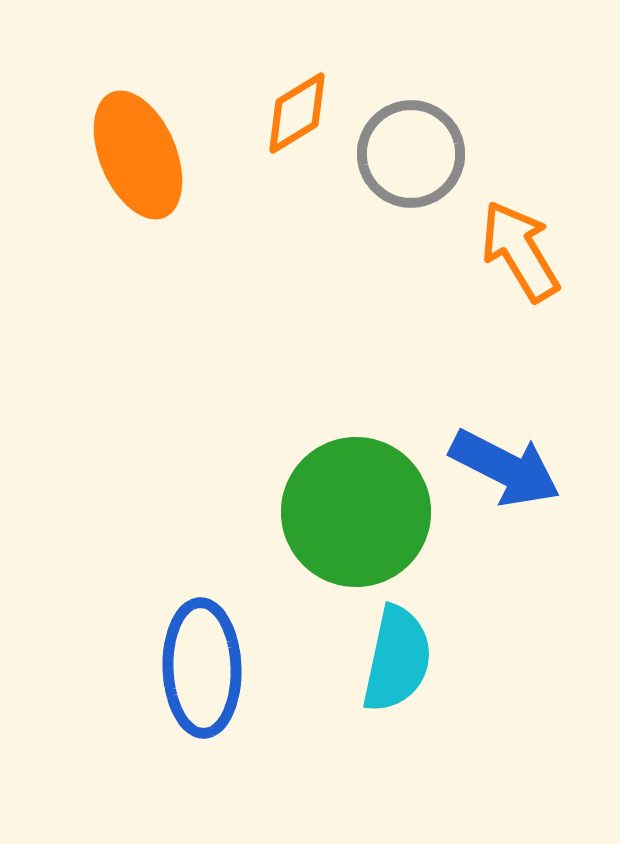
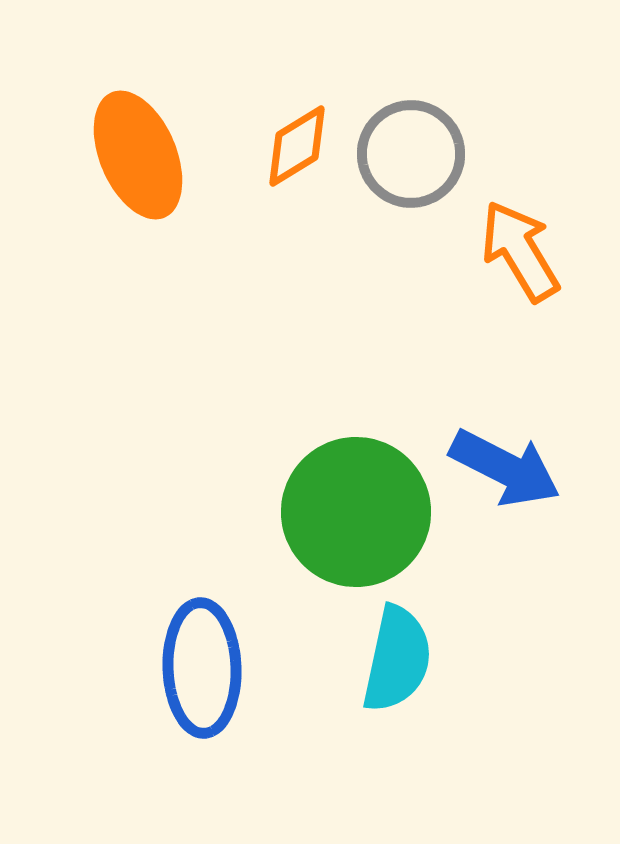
orange diamond: moved 33 px down
